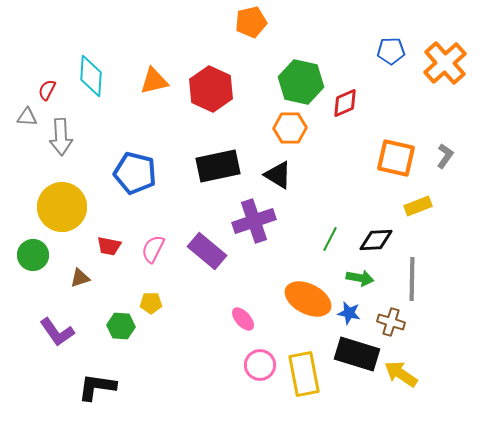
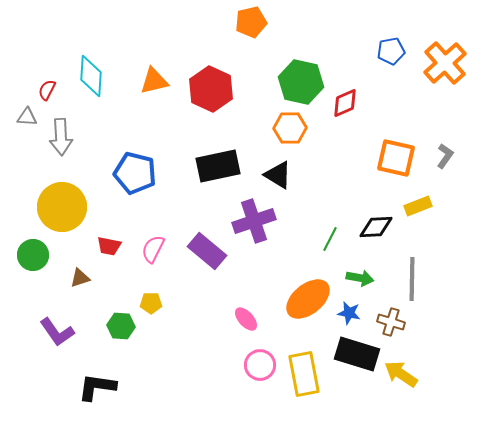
blue pentagon at (391, 51): rotated 8 degrees counterclockwise
black diamond at (376, 240): moved 13 px up
orange ellipse at (308, 299): rotated 66 degrees counterclockwise
pink ellipse at (243, 319): moved 3 px right
